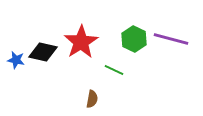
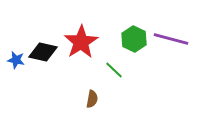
green line: rotated 18 degrees clockwise
